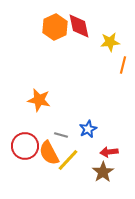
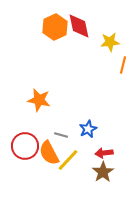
red arrow: moved 5 px left, 1 px down
